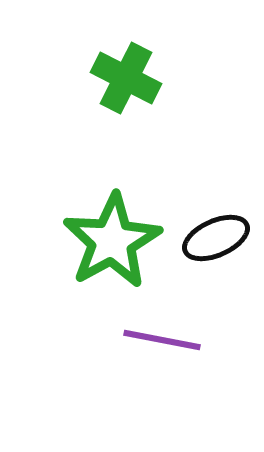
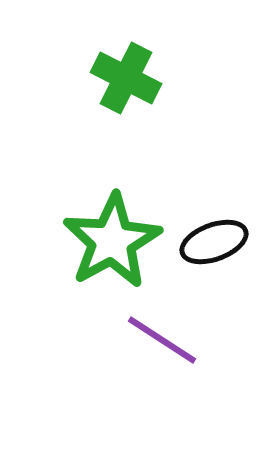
black ellipse: moved 2 px left, 4 px down; rotated 4 degrees clockwise
purple line: rotated 22 degrees clockwise
